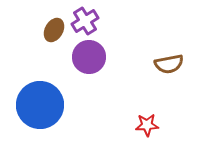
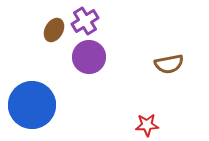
blue circle: moved 8 px left
